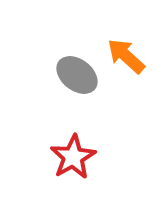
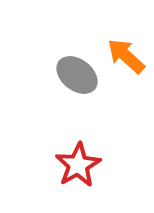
red star: moved 5 px right, 8 px down
